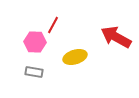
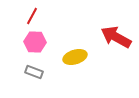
red line: moved 21 px left, 9 px up
gray rectangle: rotated 12 degrees clockwise
